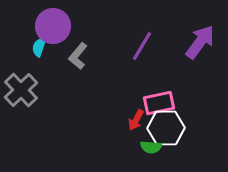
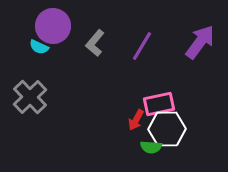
cyan semicircle: rotated 84 degrees counterclockwise
gray L-shape: moved 17 px right, 13 px up
gray cross: moved 9 px right, 7 px down
pink rectangle: moved 1 px down
white hexagon: moved 1 px right, 1 px down
